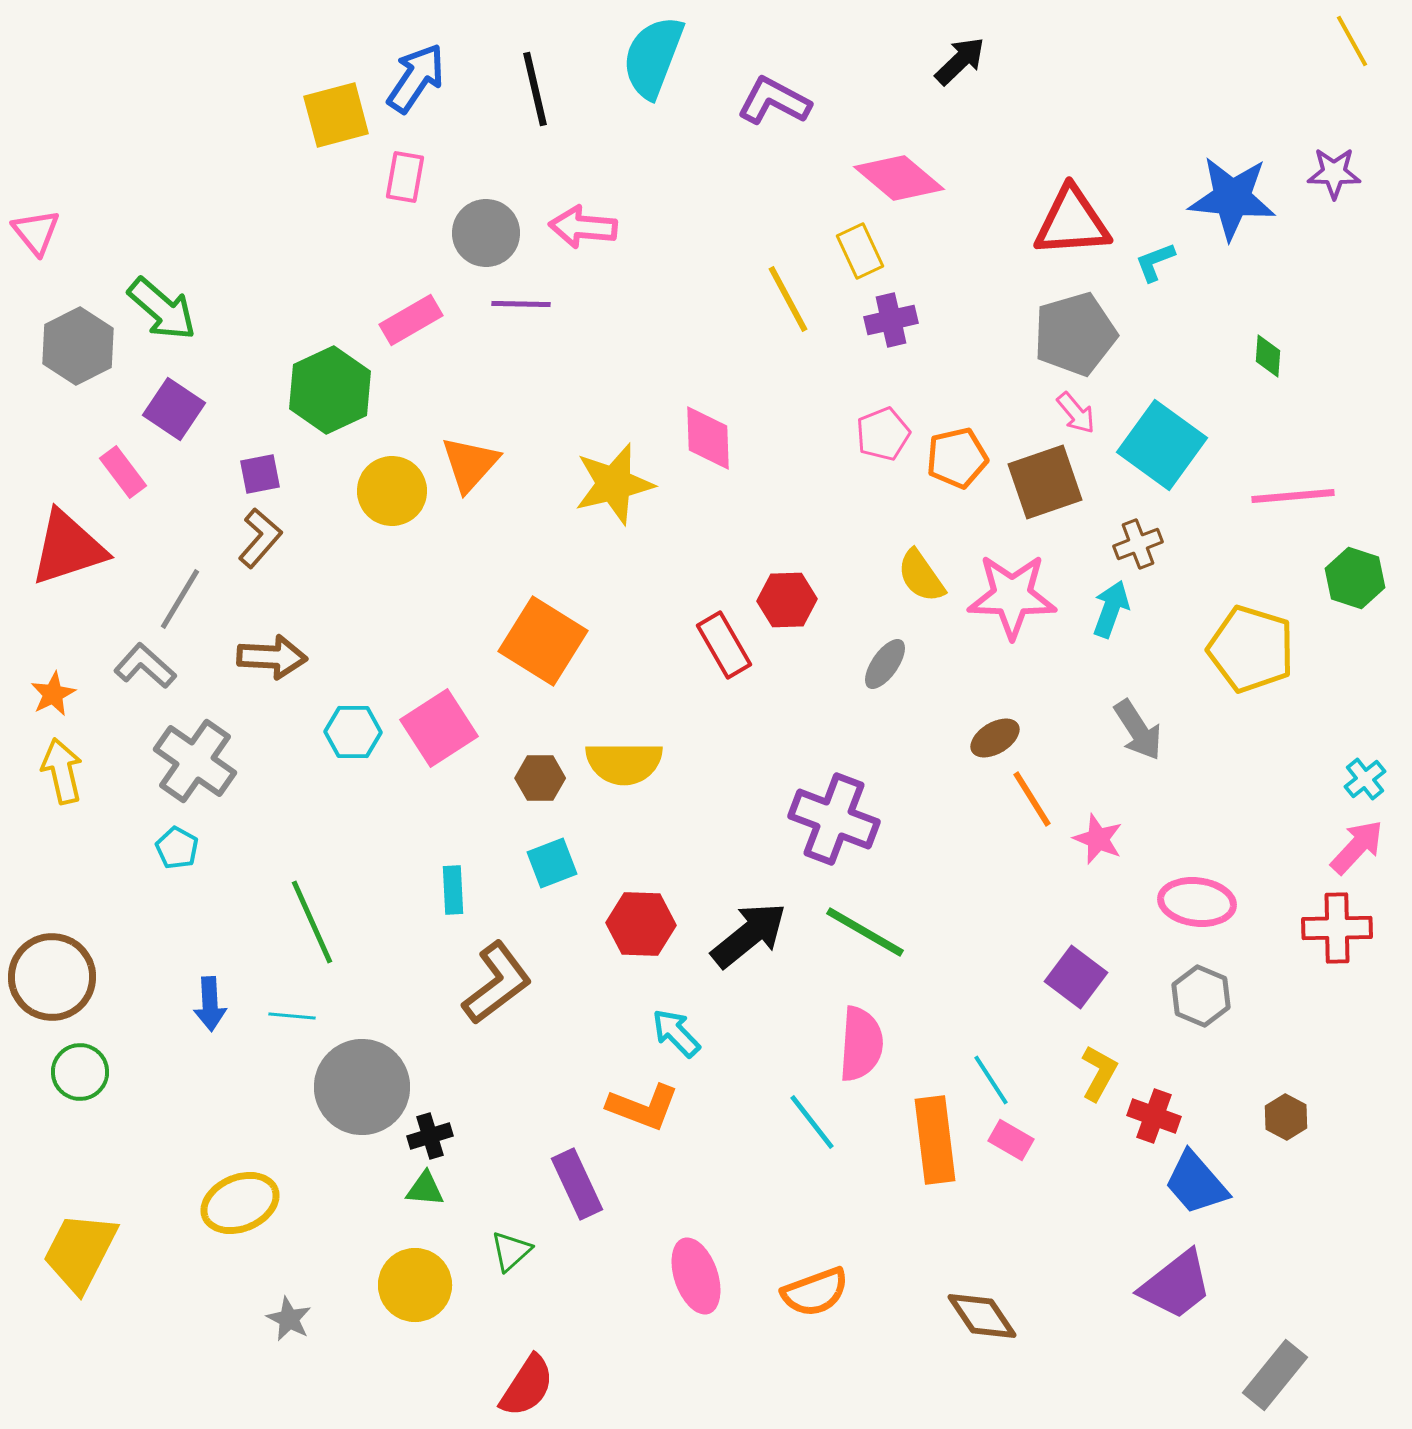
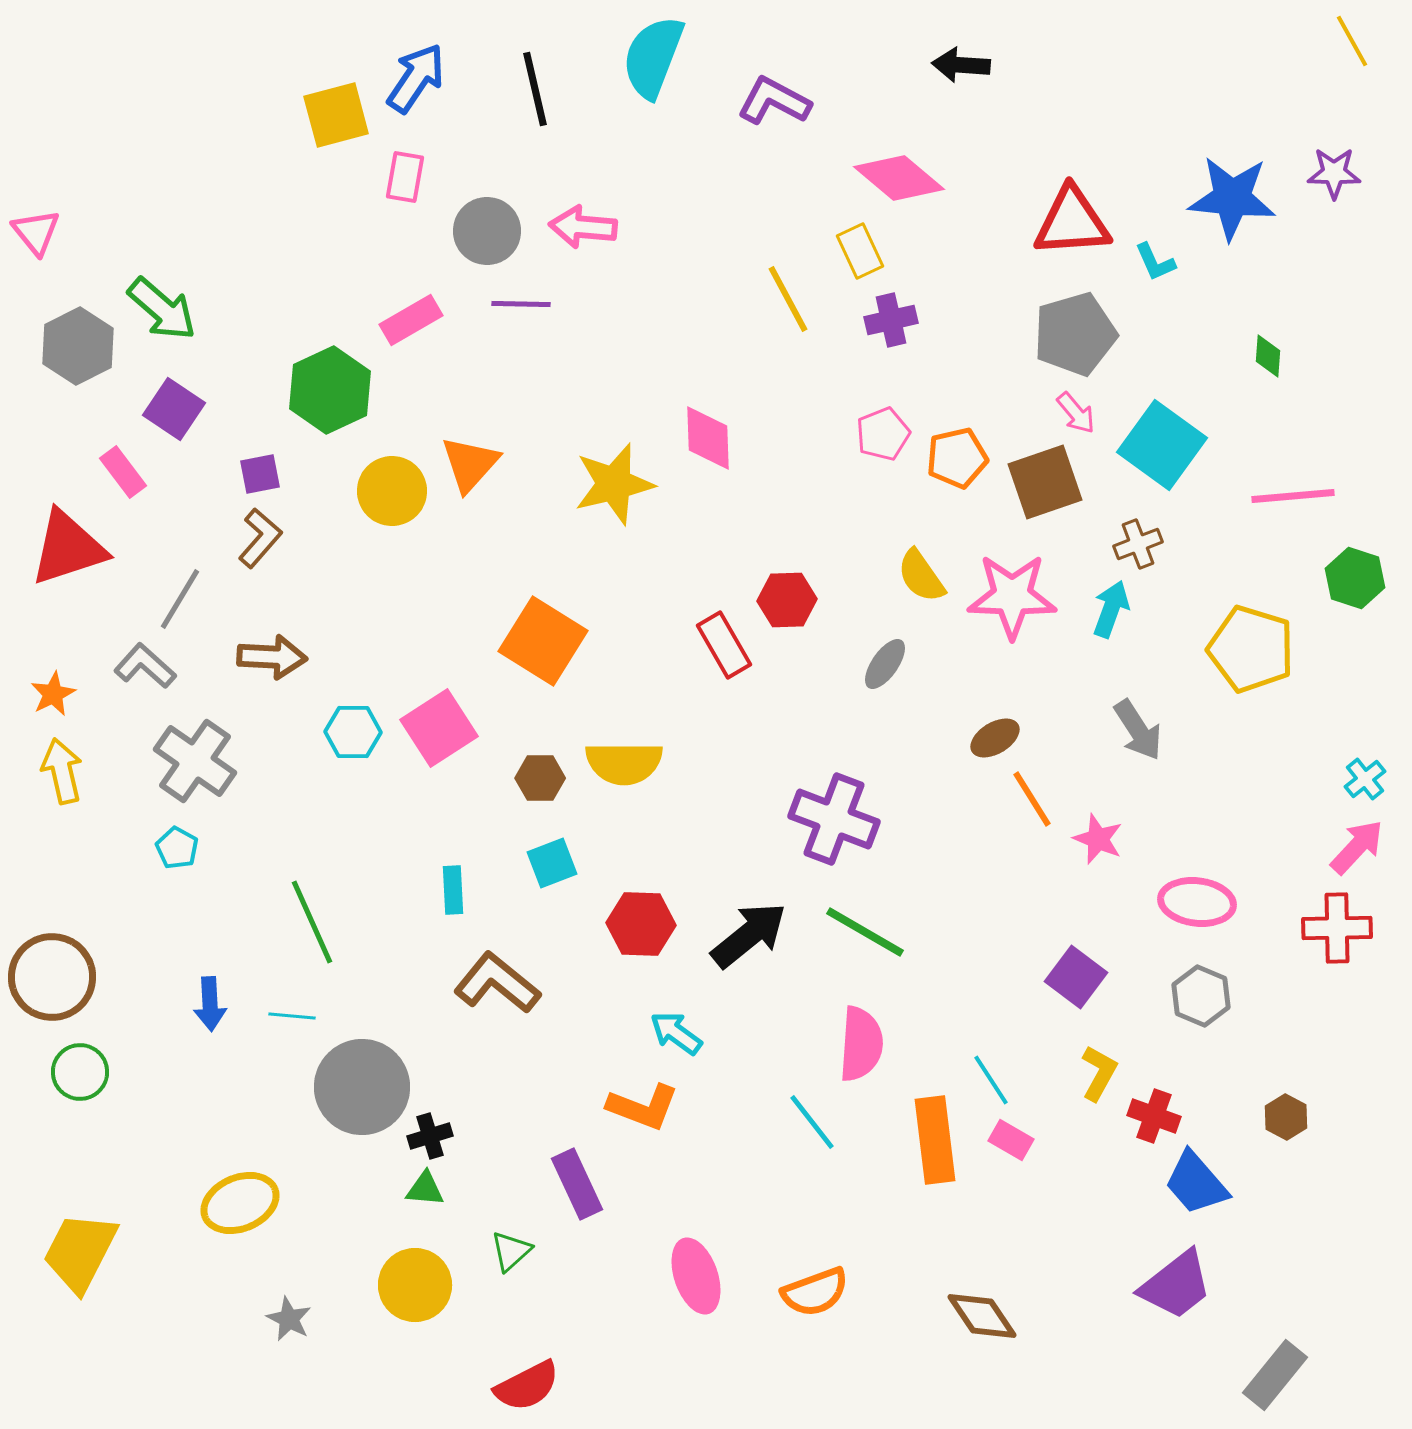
black arrow at (960, 61): moved 1 px right, 4 px down; rotated 132 degrees counterclockwise
gray circle at (486, 233): moved 1 px right, 2 px up
cyan L-shape at (1155, 262): rotated 93 degrees counterclockwise
brown L-shape at (497, 983): rotated 104 degrees counterclockwise
cyan arrow at (676, 1033): rotated 10 degrees counterclockwise
red semicircle at (527, 1386): rotated 30 degrees clockwise
